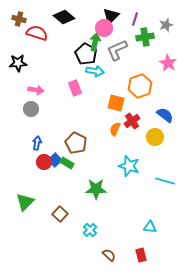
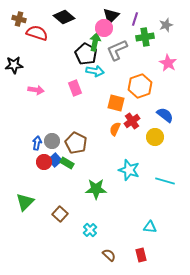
black star: moved 4 px left, 2 px down
gray circle: moved 21 px right, 32 px down
cyan star: moved 4 px down
